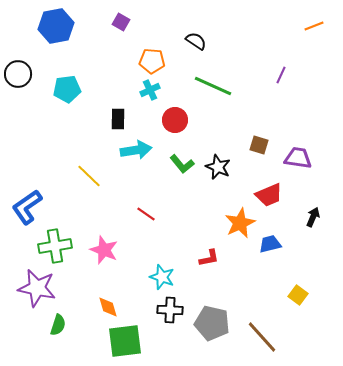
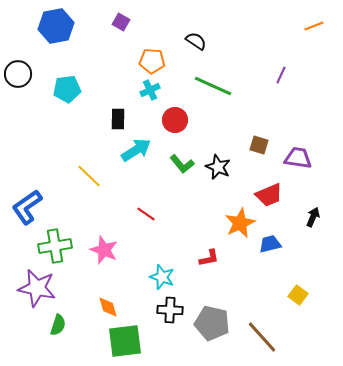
cyan arrow: rotated 24 degrees counterclockwise
